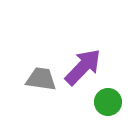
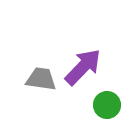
green circle: moved 1 px left, 3 px down
